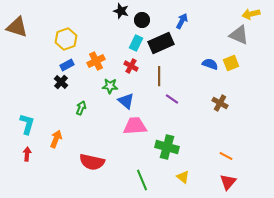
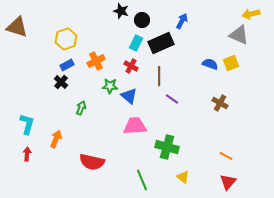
blue triangle: moved 3 px right, 5 px up
